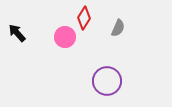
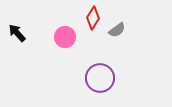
red diamond: moved 9 px right
gray semicircle: moved 1 px left, 2 px down; rotated 30 degrees clockwise
purple circle: moved 7 px left, 3 px up
